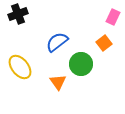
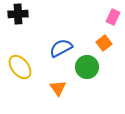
black cross: rotated 18 degrees clockwise
blue semicircle: moved 4 px right, 6 px down; rotated 10 degrees clockwise
green circle: moved 6 px right, 3 px down
orange triangle: moved 6 px down
